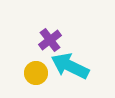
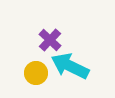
purple cross: rotated 10 degrees counterclockwise
